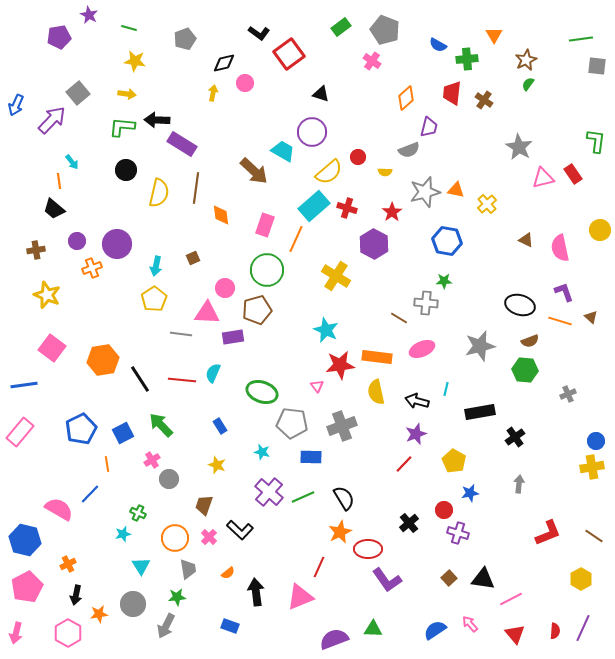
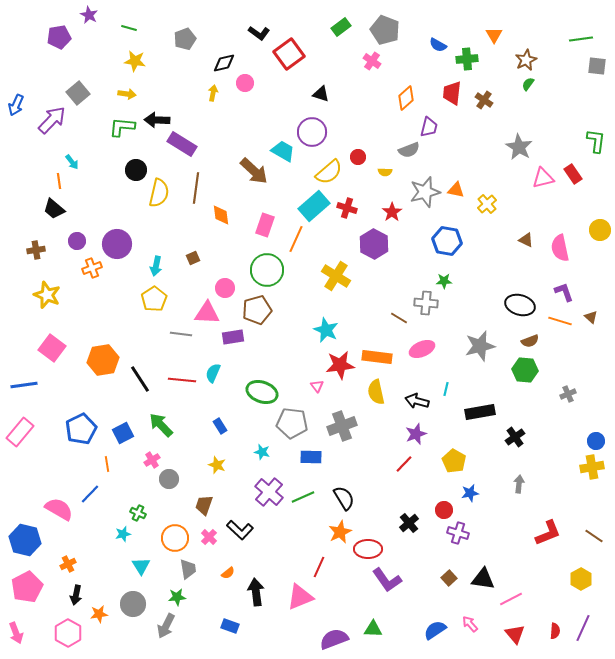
black circle at (126, 170): moved 10 px right
pink arrow at (16, 633): rotated 35 degrees counterclockwise
